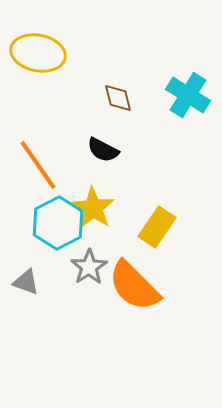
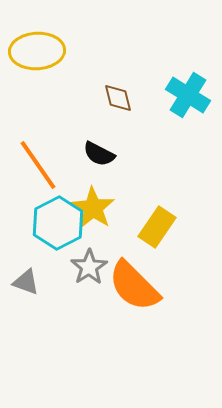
yellow ellipse: moved 1 px left, 2 px up; rotated 14 degrees counterclockwise
black semicircle: moved 4 px left, 4 px down
